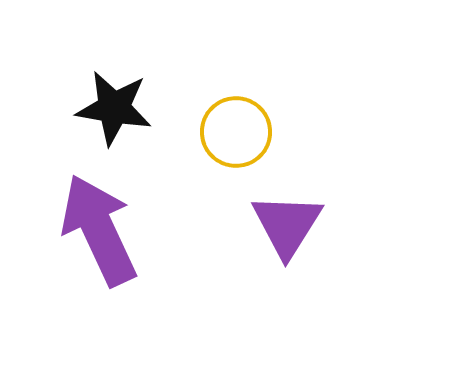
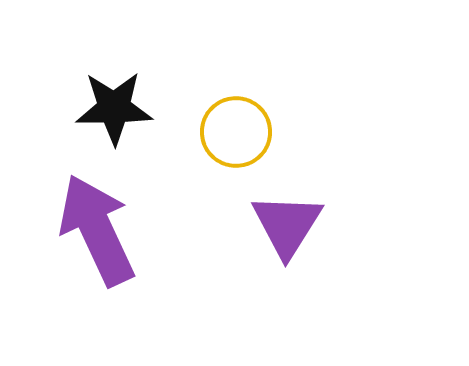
black star: rotated 10 degrees counterclockwise
purple arrow: moved 2 px left
